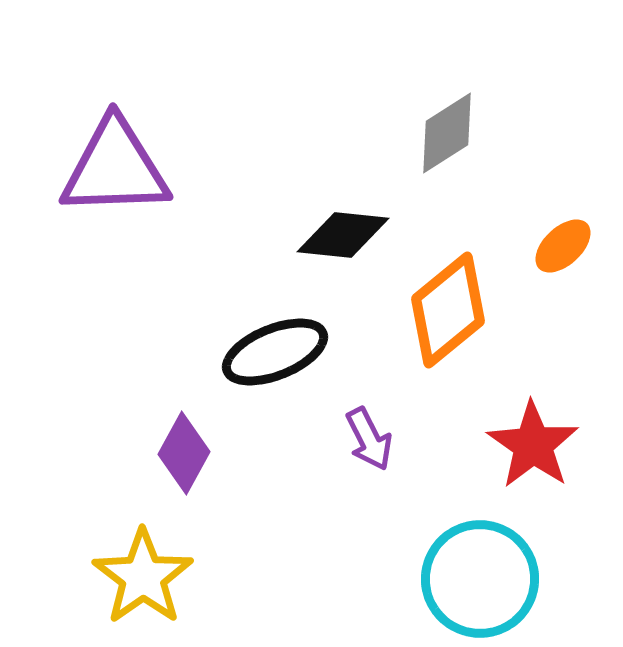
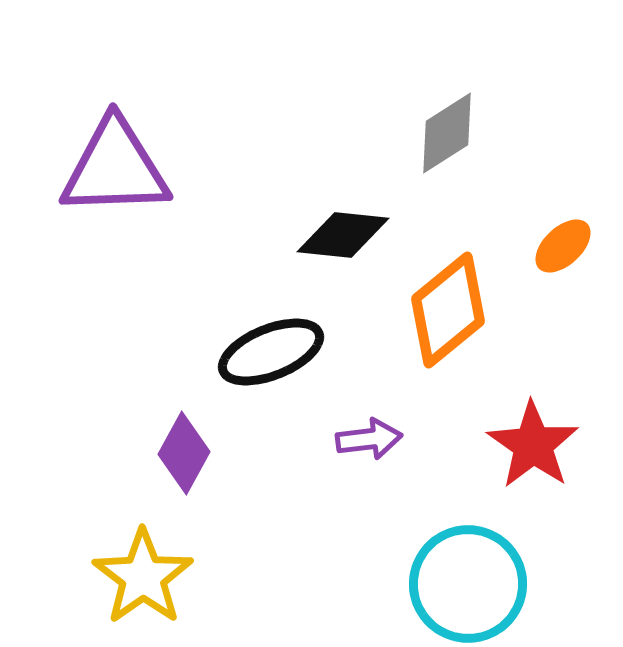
black ellipse: moved 4 px left
purple arrow: rotated 70 degrees counterclockwise
cyan circle: moved 12 px left, 5 px down
